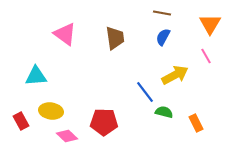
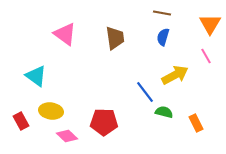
blue semicircle: rotated 12 degrees counterclockwise
cyan triangle: rotated 40 degrees clockwise
